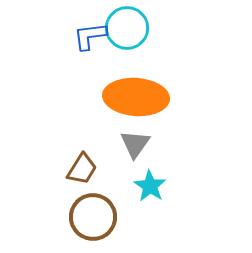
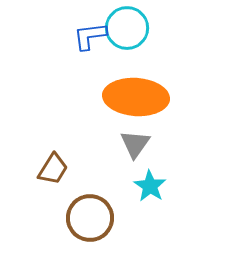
brown trapezoid: moved 29 px left
brown circle: moved 3 px left, 1 px down
